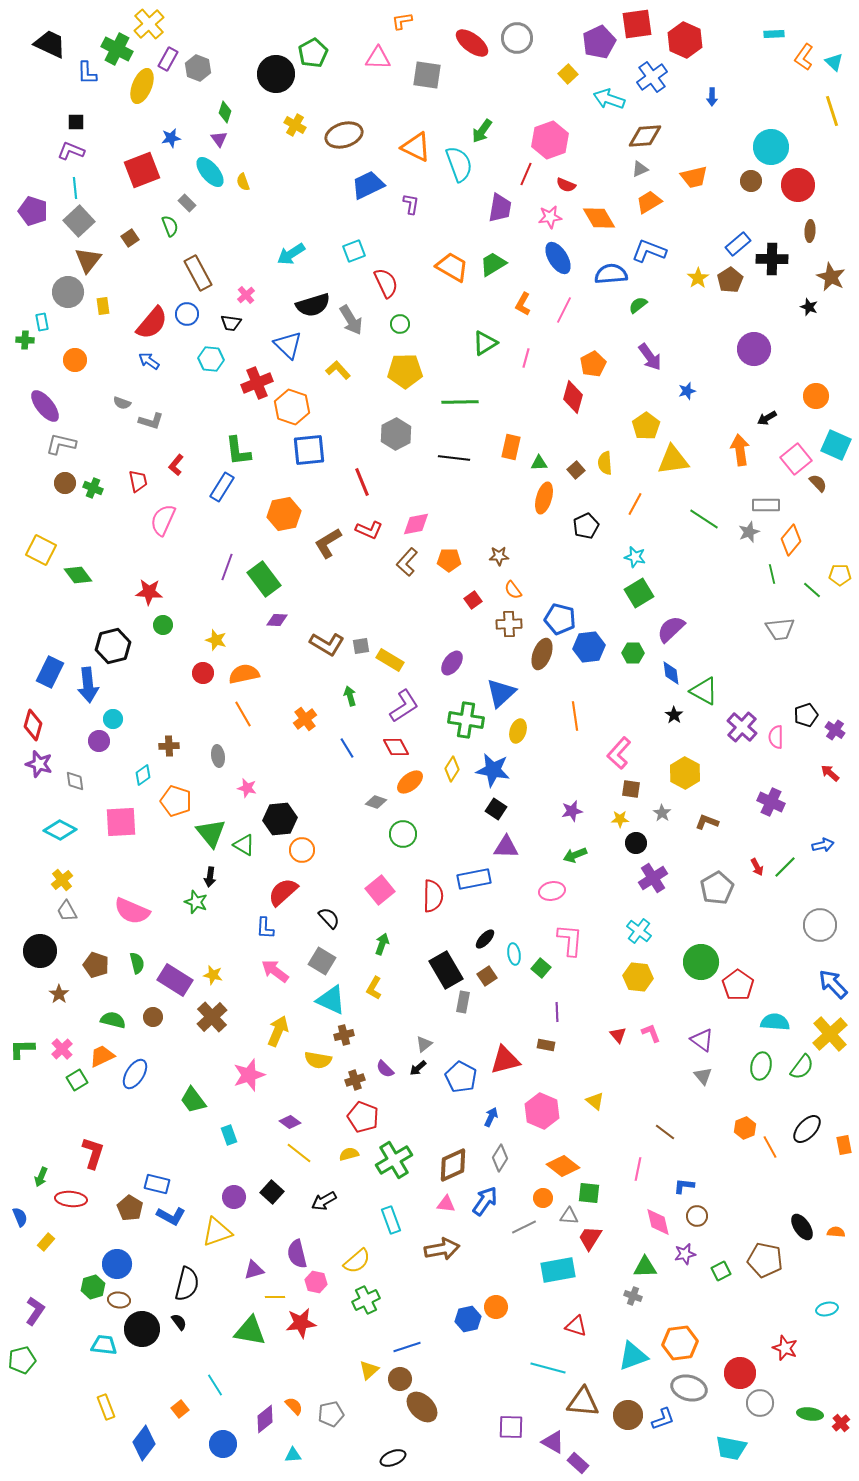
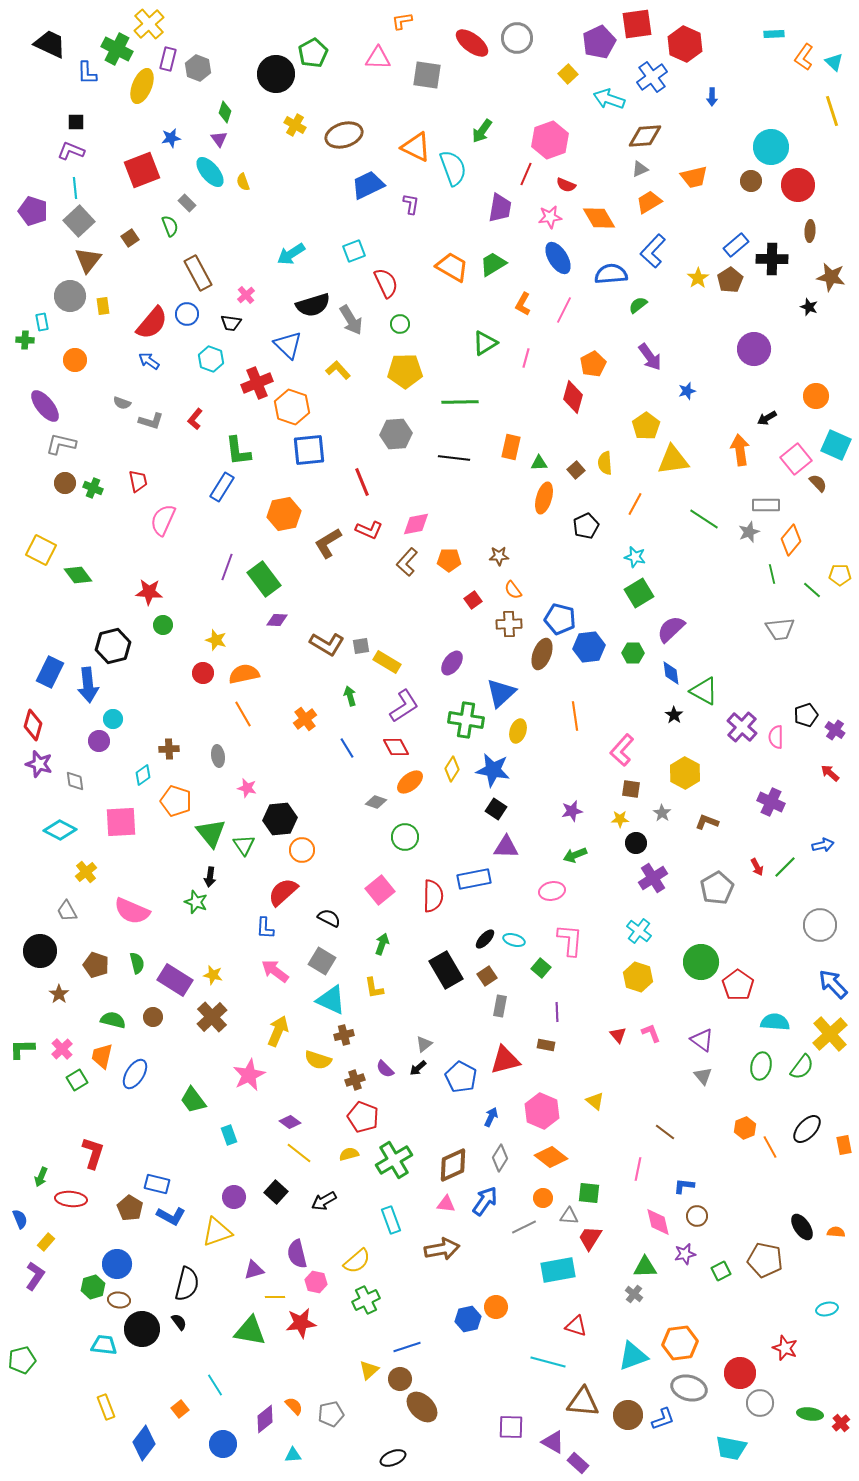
red hexagon at (685, 40): moved 4 px down
purple rectangle at (168, 59): rotated 15 degrees counterclockwise
cyan semicircle at (459, 164): moved 6 px left, 4 px down
blue rectangle at (738, 244): moved 2 px left, 1 px down
blue L-shape at (649, 251): moved 4 px right; rotated 68 degrees counterclockwise
brown star at (831, 277): rotated 16 degrees counterclockwise
gray circle at (68, 292): moved 2 px right, 4 px down
cyan hexagon at (211, 359): rotated 15 degrees clockwise
gray hexagon at (396, 434): rotated 24 degrees clockwise
red L-shape at (176, 465): moved 19 px right, 46 px up
yellow rectangle at (390, 660): moved 3 px left, 2 px down
brown cross at (169, 746): moved 3 px down
pink L-shape at (619, 753): moved 3 px right, 3 px up
green circle at (403, 834): moved 2 px right, 3 px down
green triangle at (244, 845): rotated 25 degrees clockwise
yellow cross at (62, 880): moved 24 px right, 8 px up
black semicircle at (329, 918): rotated 20 degrees counterclockwise
cyan ellipse at (514, 954): moved 14 px up; rotated 65 degrees counterclockwise
yellow hexagon at (638, 977): rotated 12 degrees clockwise
yellow L-shape at (374, 988): rotated 40 degrees counterclockwise
gray rectangle at (463, 1002): moved 37 px right, 4 px down
orange trapezoid at (102, 1056): rotated 52 degrees counterclockwise
yellow semicircle at (318, 1060): rotated 8 degrees clockwise
pink star at (249, 1075): rotated 8 degrees counterclockwise
orange diamond at (563, 1166): moved 12 px left, 9 px up
black square at (272, 1192): moved 4 px right
blue semicircle at (20, 1217): moved 2 px down
gray cross at (633, 1296): moved 1 px right, 2 px up; rotated 18 degrees clockwise
purple L-shape at (35, 1311): moved 35 px up
cyan line at (548, 1368): moved 6 px up
